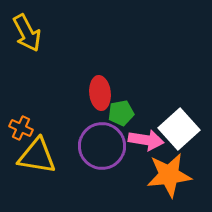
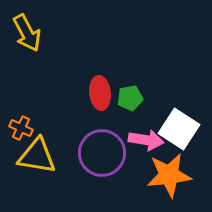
green pentagon: moved 9 px right, 15 px up
white square: rotated 15 degrees counterclockwise
purple circle: moved 7 px down
